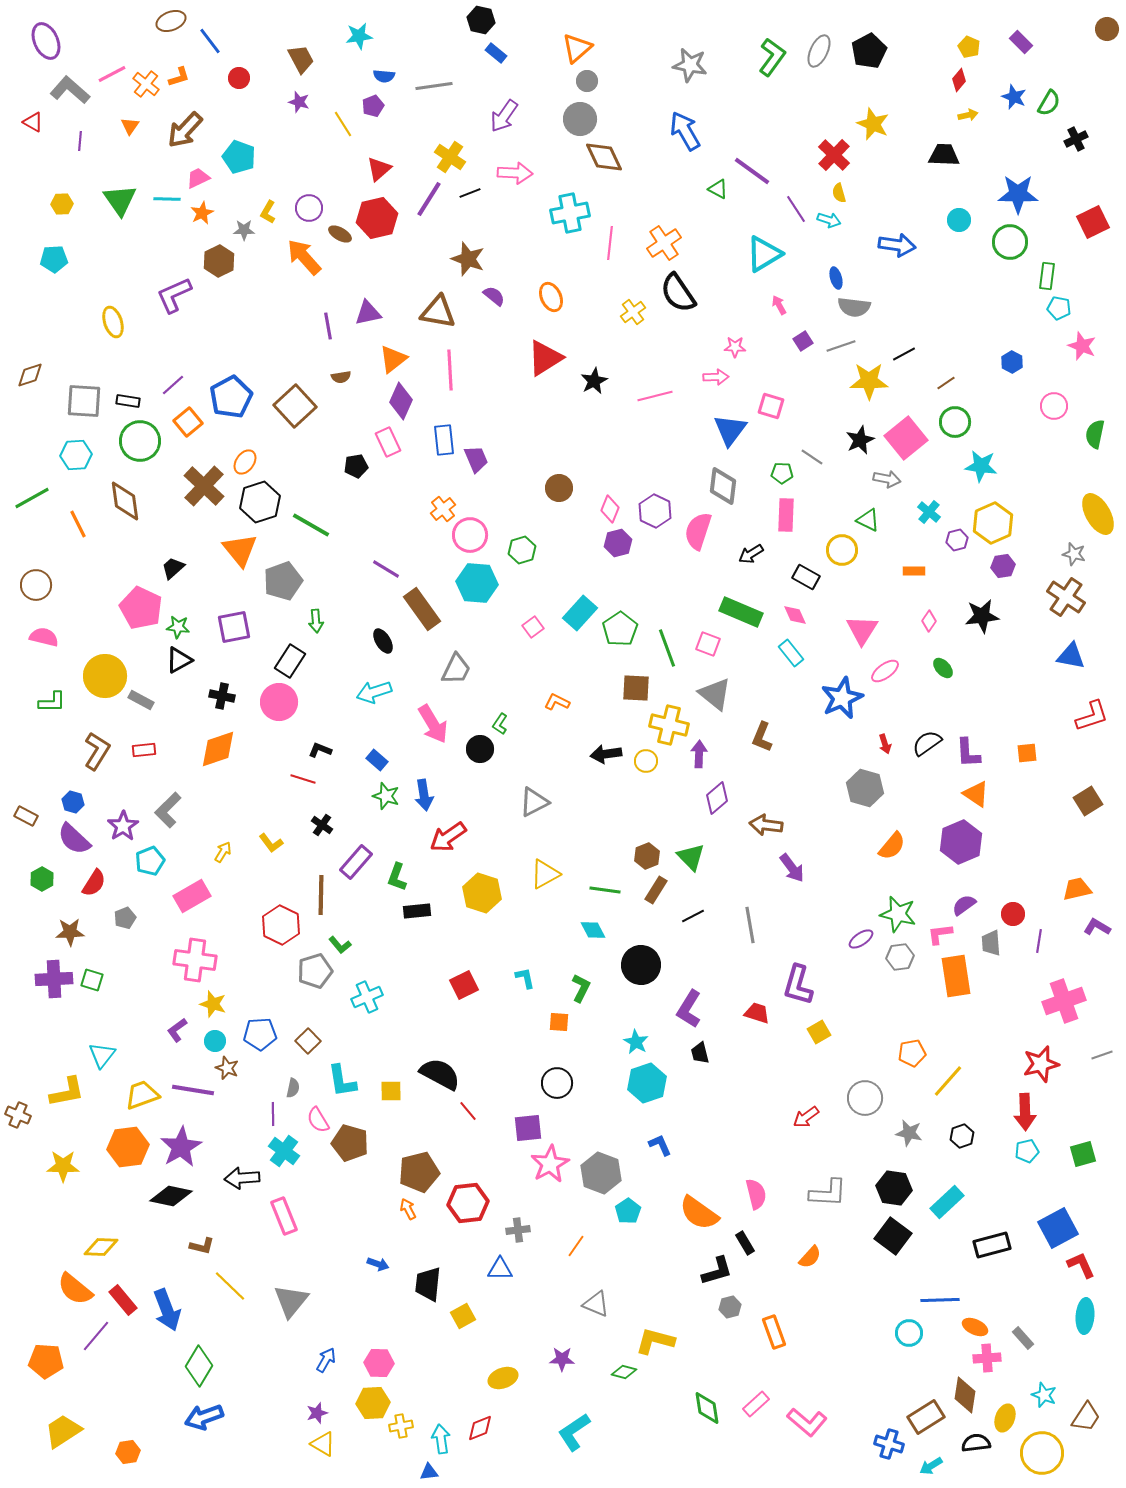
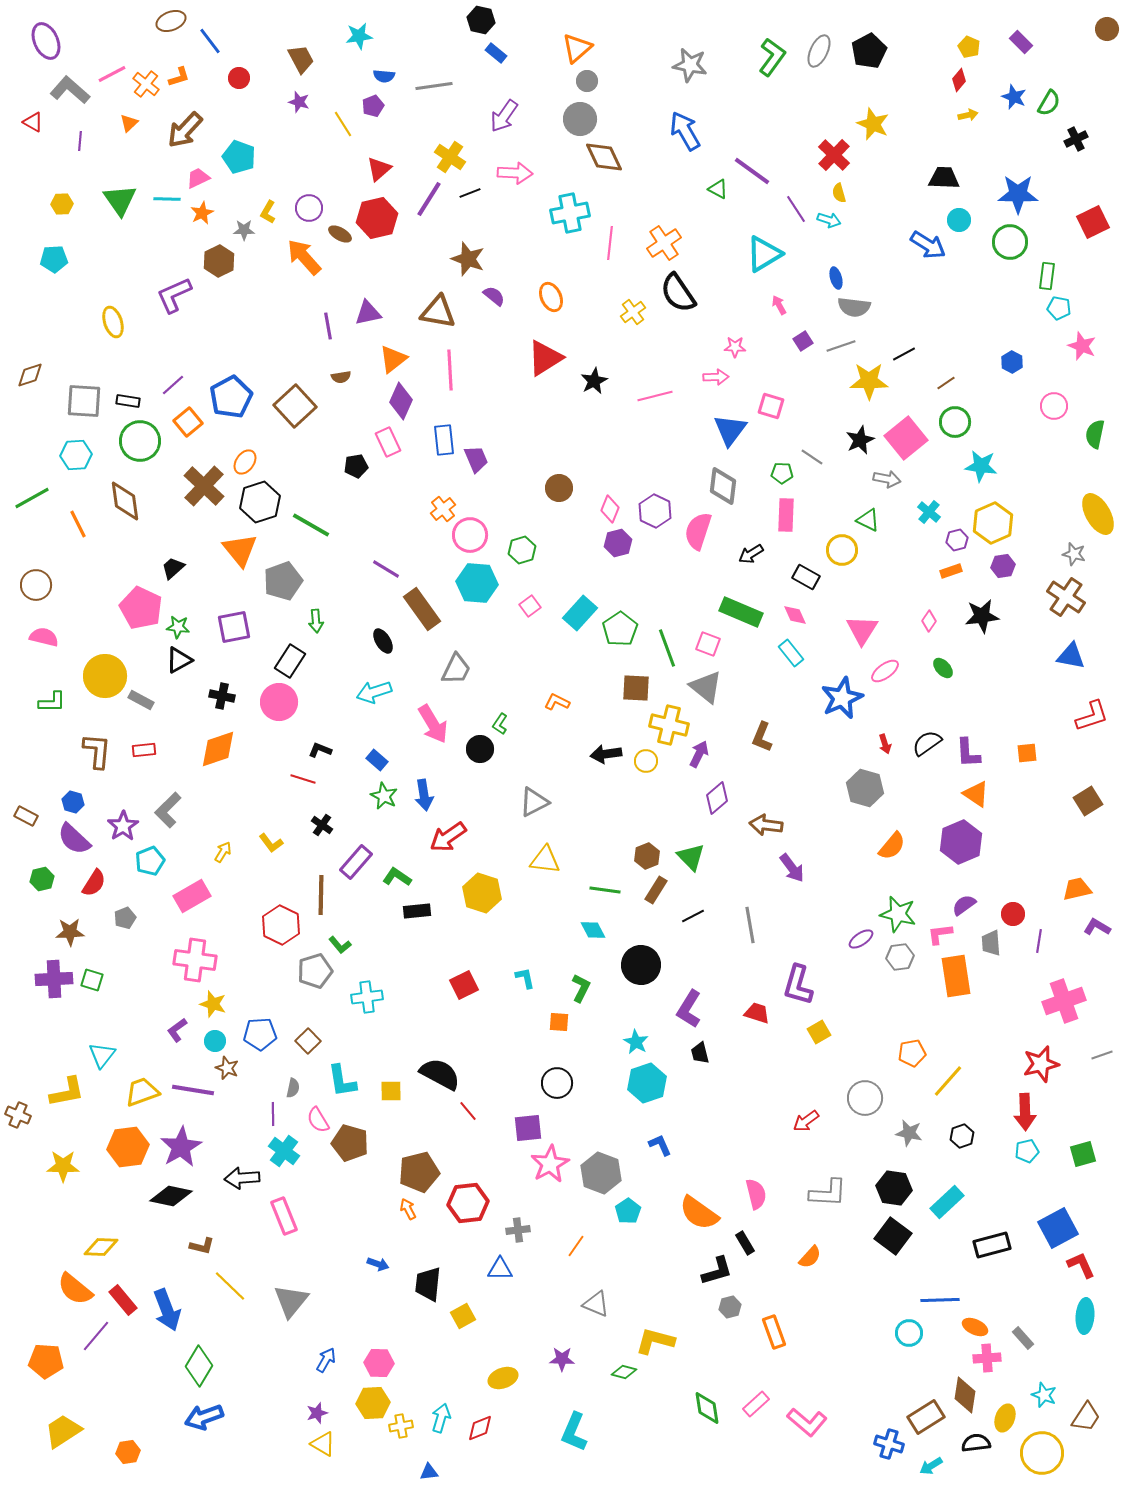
orange triangle at (130, 126): moved 1 px left, 3 px up; rotated 12 degrees clockwise
black trapezoid at (944, 155): moved 23 px down
blue arrow at (897, 245): moved 31 px right; rotated 24 degrees clockwise
orange rectangle at (914, 571): moved 37 px right; rotated 20 degrees counterclockwise
pink square at (533, 627): moved 3 px left, 21 px up
gray triangle at (715, 694): moved 9 px left, 7 px up
brown L-shape at (97, 751): rotated 27 degrees counterclockwise
purple arrow at (699, 754): rotated 24 degrees clockwise
green star at (386, 796): moved 2 px left; rotated 8 degrees clockwise
yellow triangle at (545, 874): moved 14 px up; rotated 36 degrees clockwise
green L-shape at (397, 877): rotated 104 degrees clockwise
green hexagon at (42, 879): rotated 15 degrees clockwise
cyan cross at (367, 997): rotated 16 degrees clockwise
yellow trapezoid at (142, 1095): moved 3 px up
red arrow at (806, 1117): moved 4 px down
cyan L-shape at (574, 1432): rotated 33 degrees counterclockwise
cyan arrow at (441, 1439): moved 21 px up; rotated 24 degrees clockwise
